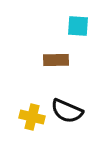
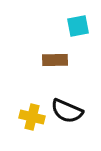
cyan square: rotated 15 degrees counterclockwise
brown rectangle: moved 1 px left
